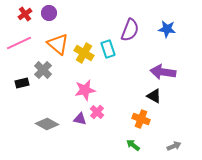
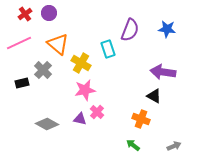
yellow cross: moved 3 px left, 10 px down
